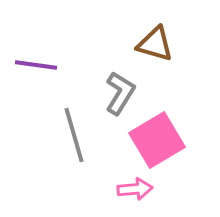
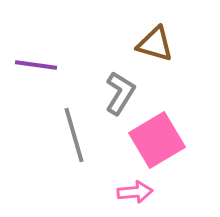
pink arrow: moved 3 px down
